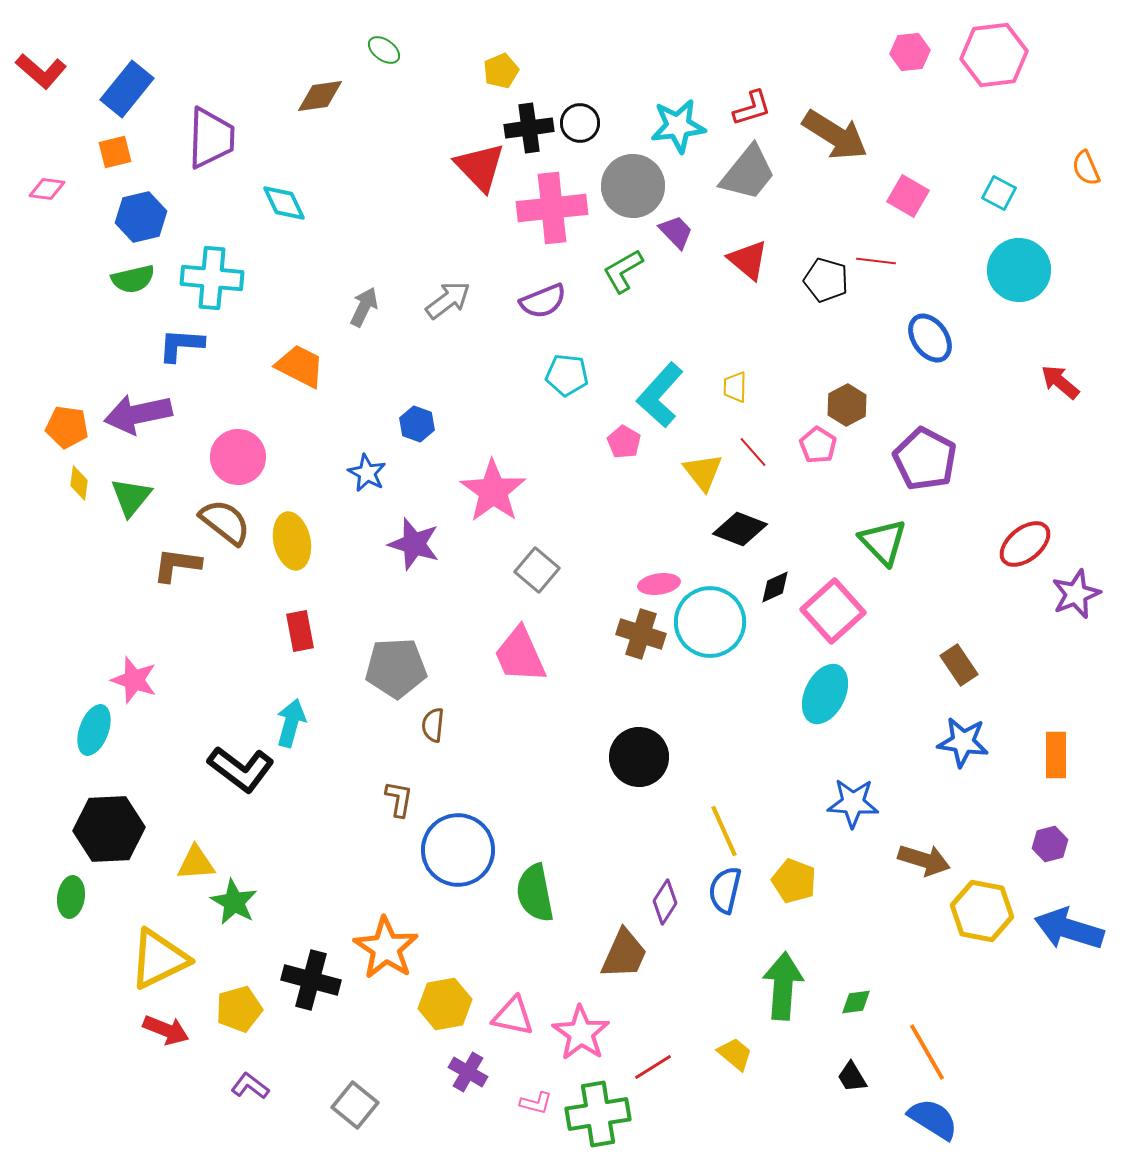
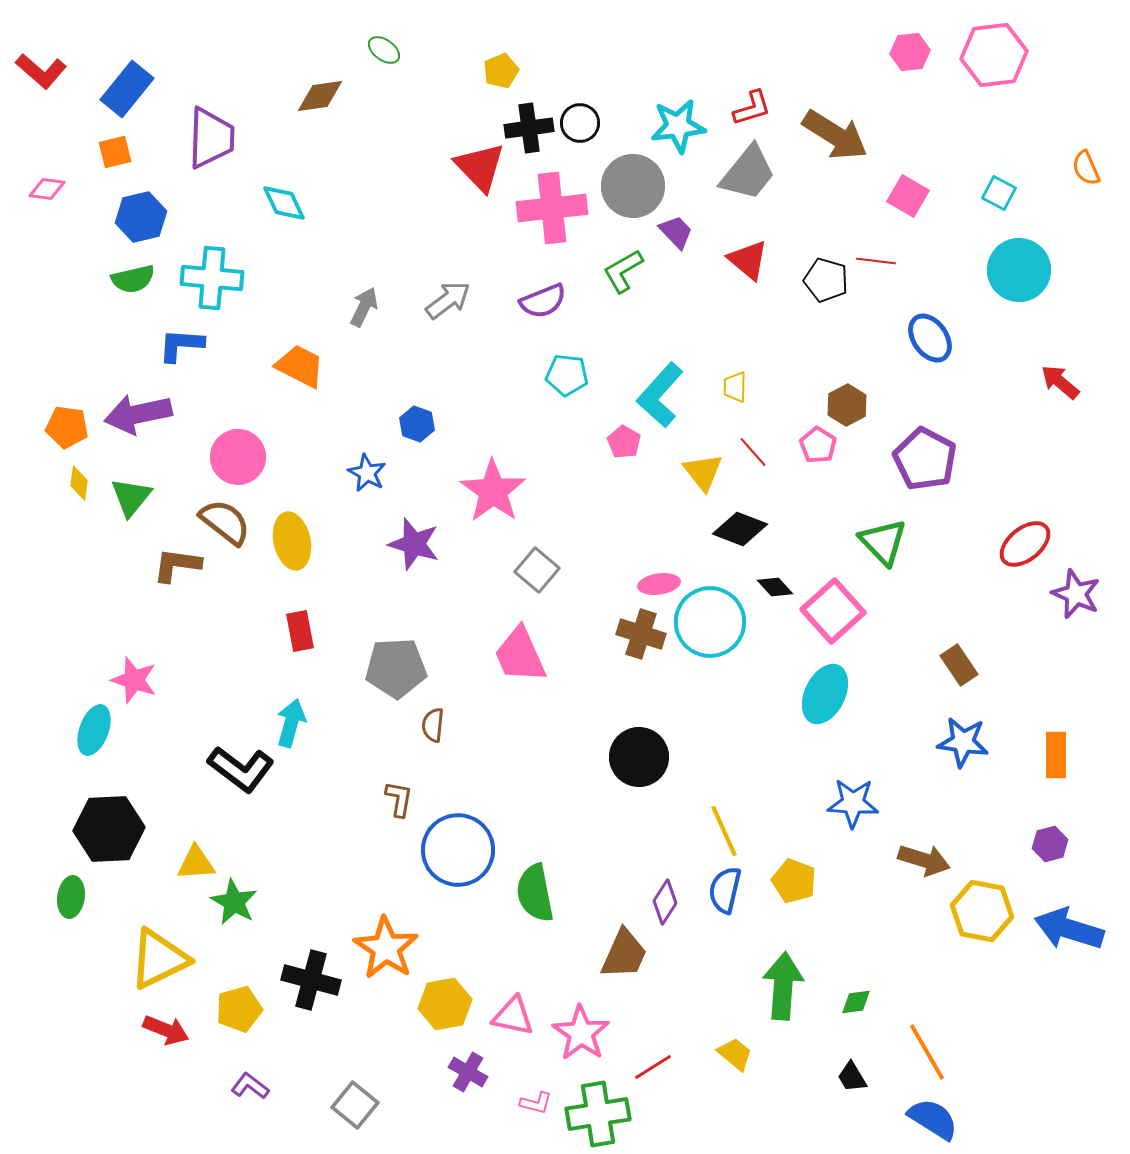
black diamond at (775, 587): rotated 72 degrees clockwise
purple star at (1076, 594): rotated 27 degrees counterclockwise
